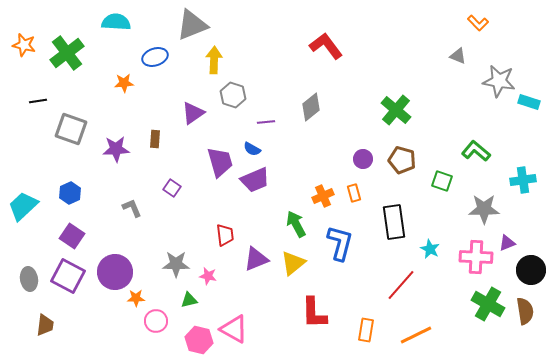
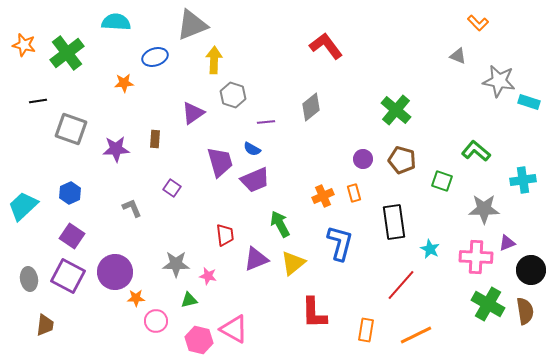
green arrow at (296, 224): moved 16 px left
